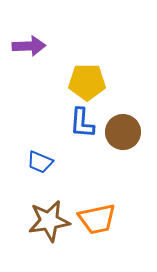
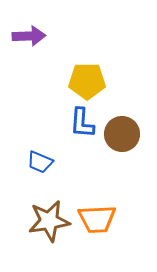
purple arrow: moved 10 px up
yellow pentagon: moved 1 px up
brown circle: moved 1 px left, 2 px down
orange trapezoid: rotated 9 degrees clockwise
